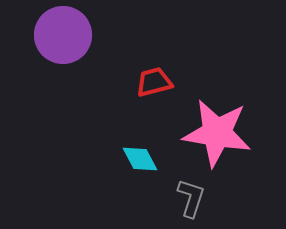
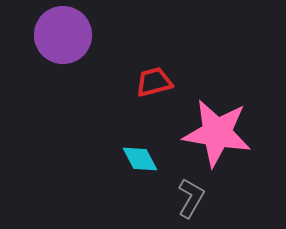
gray L-shape: rotated 12 degrees clockwise
